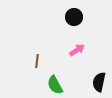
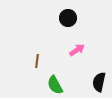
black circle: moved 6 px left, 1 px down
